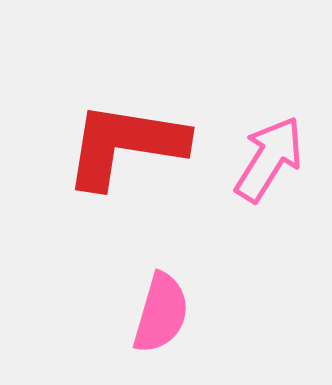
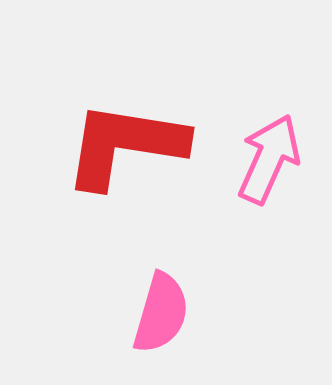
pink arrow: rotated 8 degrees counterclockwise
